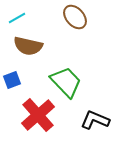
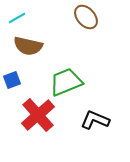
brown ellipse: moved 11 px right
green trapezoid: rotated 68 degrees counterclockwise
